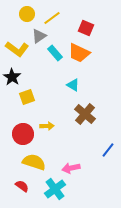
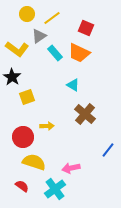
red circle: moved 3 px down
